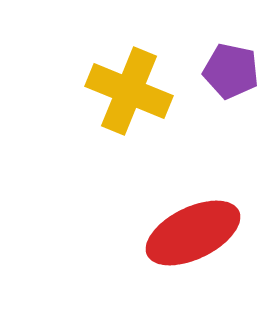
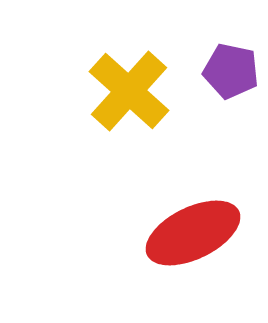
yellow cross: rotated 20 degrees clockwise
